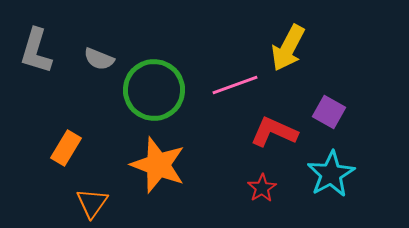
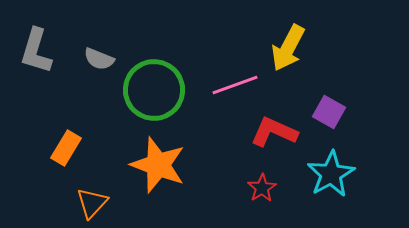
orange triangle: rotated 8 degrees clockwise
